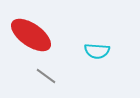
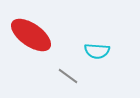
gray line: moved 22 px right
